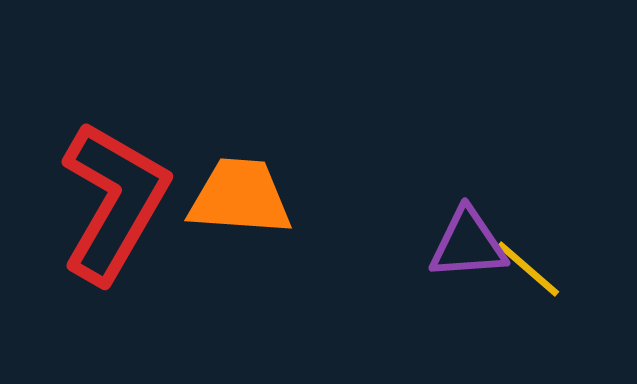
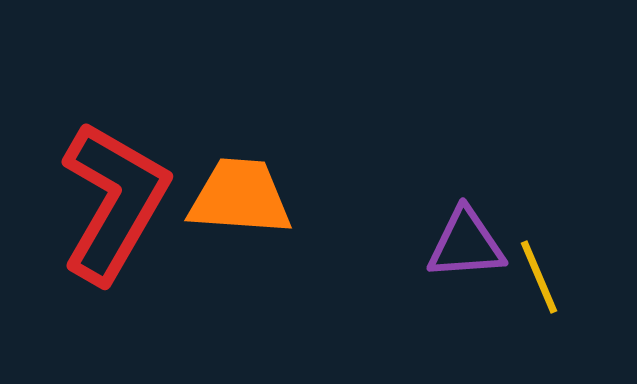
purple triangle: moved 2 px left
yellow line: moved 11 px right, 8 px down; rotated 26 degrees clockwise
